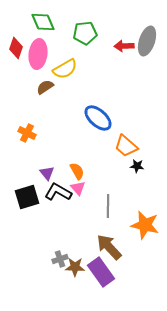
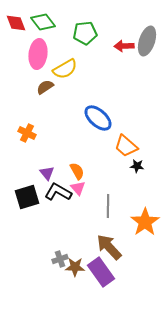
green diamond: rotated 15 degrees counterclockwise
red diamond: moved 25 px up; rotated 40 degrees counterclockwise
orange star: moved 3 px up; rotated 24 degrees clockwise
